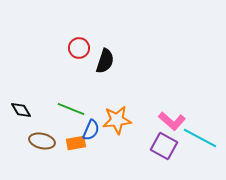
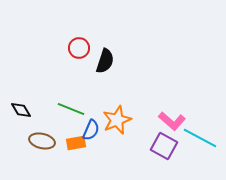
orange star: rotated 16 degrees counterclockwise
